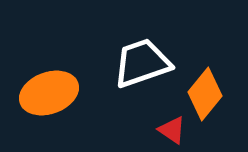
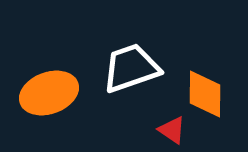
white trapezoid: moved 11 px left, 5 px down
orange diamond: rotated 39 degrees counterclockwise
